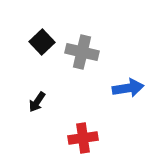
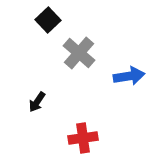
black square: moved 6 px right, 22 px up
gray cross: moved 3 px left, 1 px down; rotated 28 degrees clockwise
blue arrow: moved 1 px right, 12 px up
